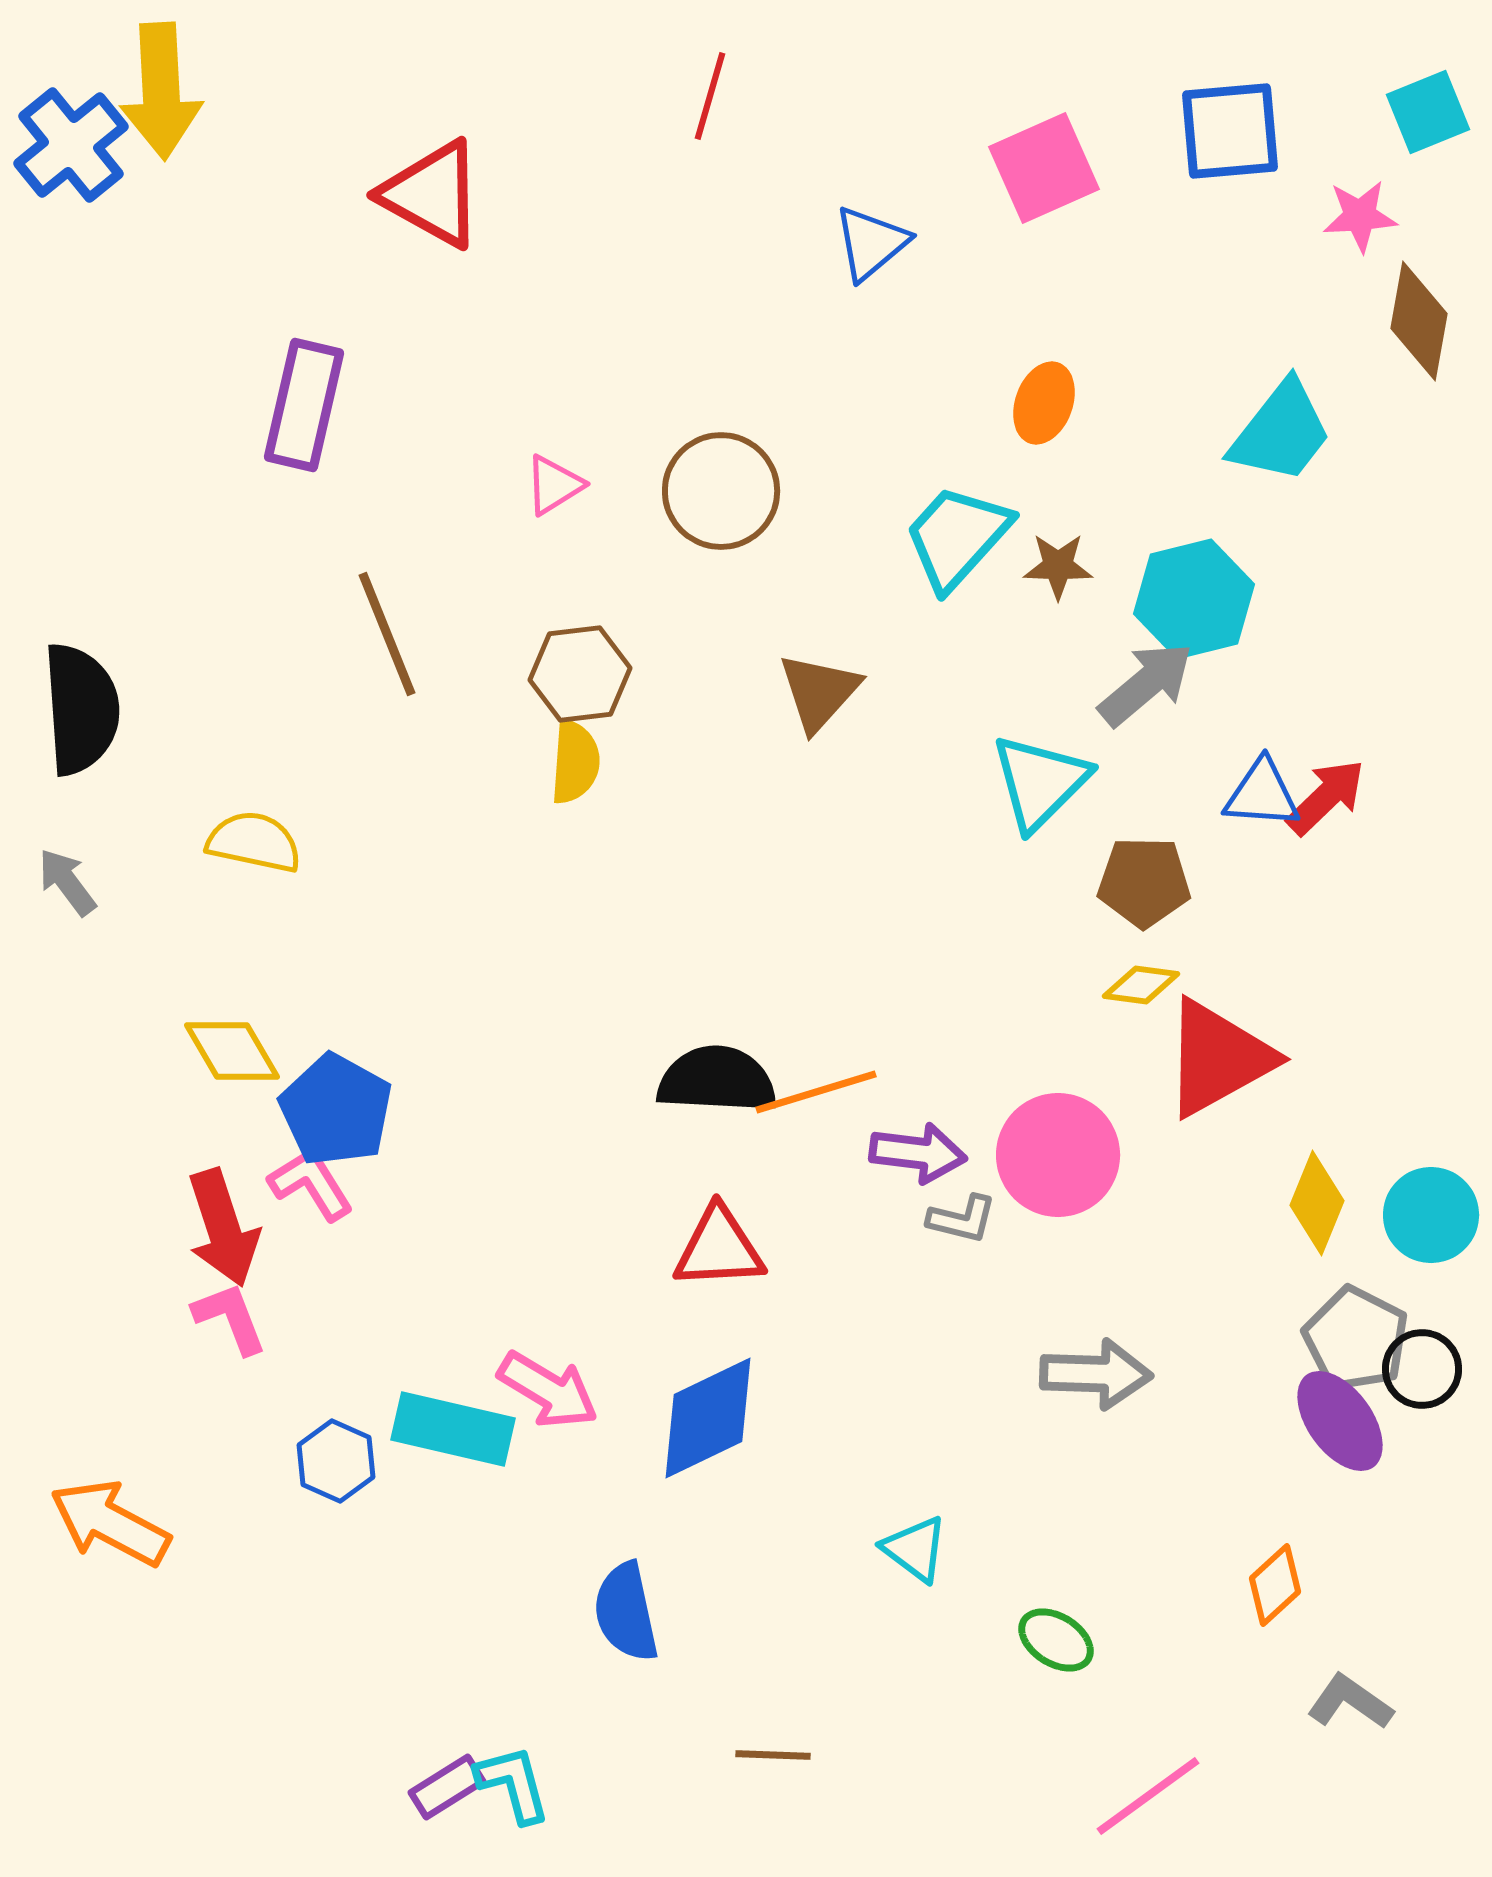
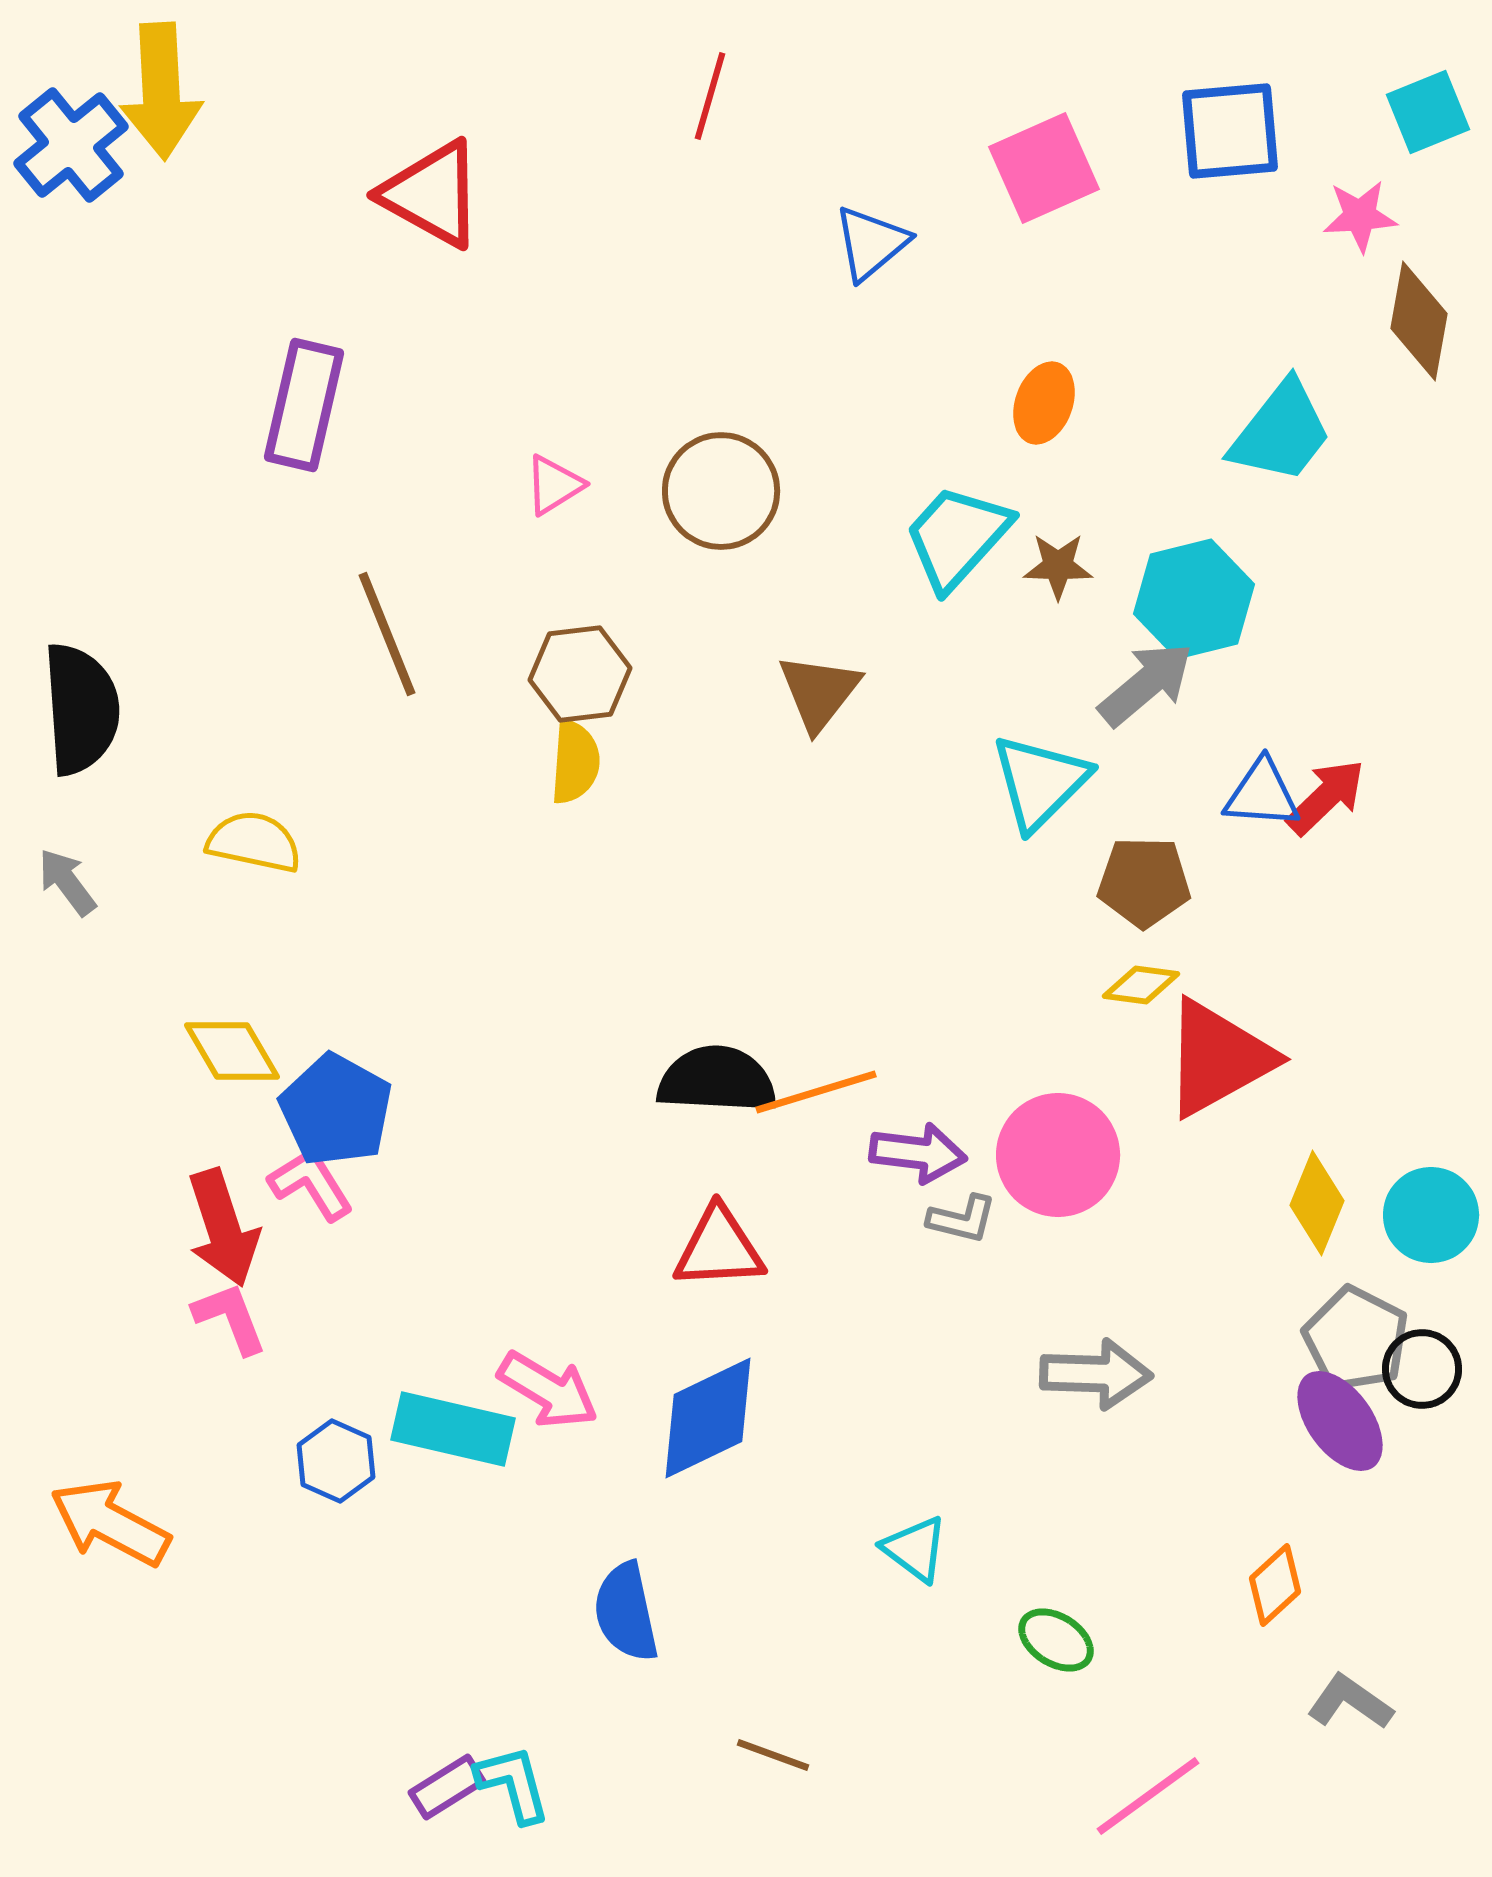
brown triangle at (819, 692): rotated 4 degrees counterclockwise
brown line at (773, 1755): rotated 18 degrees clockwise
